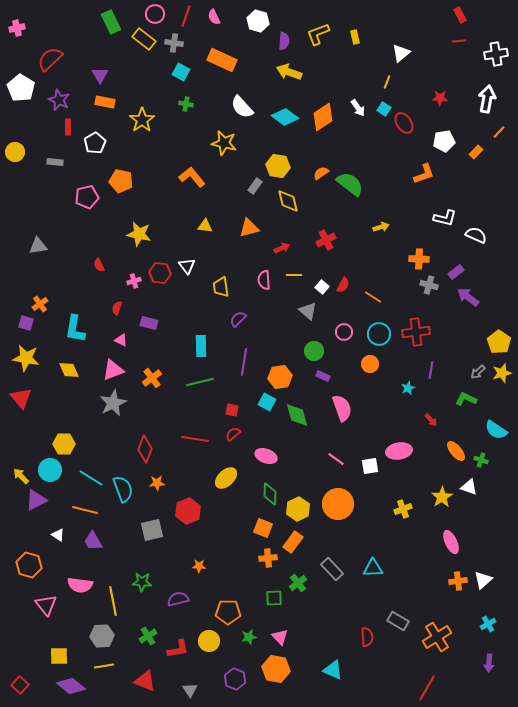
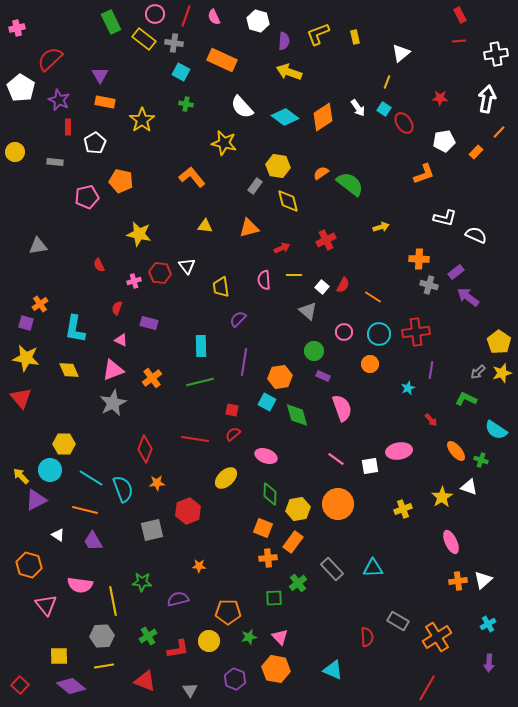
yellow hexagon at (298, 509): rotated 15 degrees clockwise
